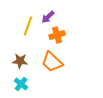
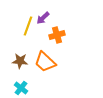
purple arrow: moved 5 px left, 1 px down
orange trapezoid: moved 7 px left
cyan cross: moved 4 px down
